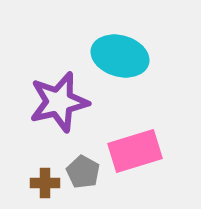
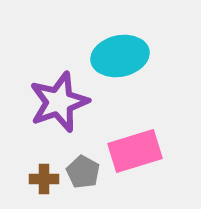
cyan ellipse: rotated 28 degrees counterclockwise
purple star: rotated 6 degrees counterclockwise
brown cross: moved 1 px left, 4 px up
